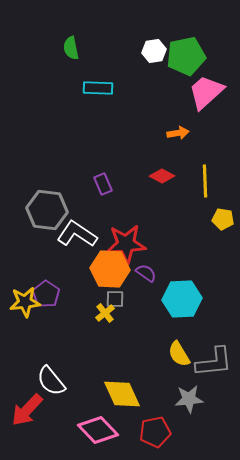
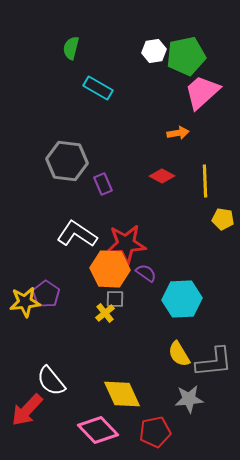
green semicircle: rotated 25 degrees clockwise
cyan rectangle: rotated 28 degrees clockwise
pink trapezoid: moved 4 px left
gray hexagon: moved 20 px right, 49 px up
